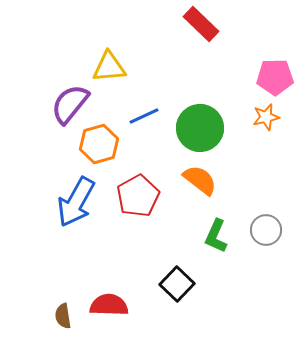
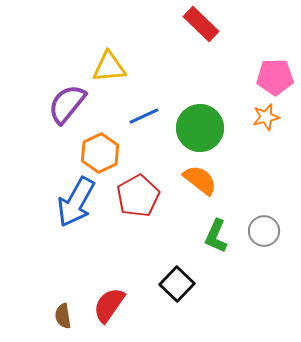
purple semicircle: moved 3 px left
orange hexagon: moved 1 px right, 9 px down; rotated 9 degrees counterclockwise
gray circle: moved 2 px left, 1 px down
red semicircle: rotated 57 degrees counterclockwise
